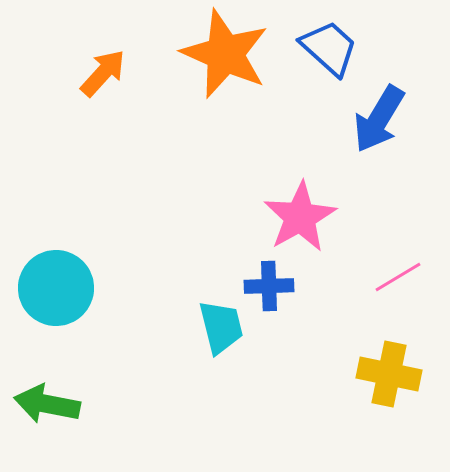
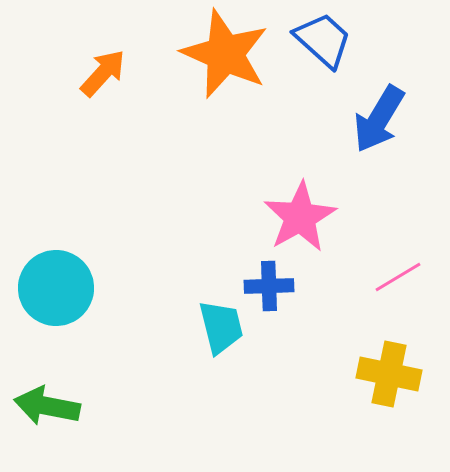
blue trapezoid: moved 6 px left, 8 px up
green arrow: moved 2 px down
